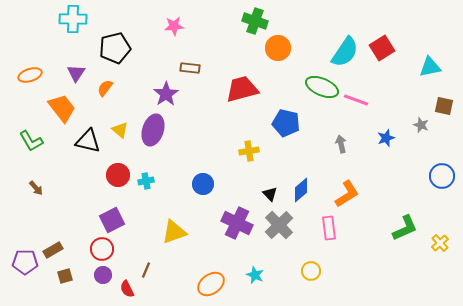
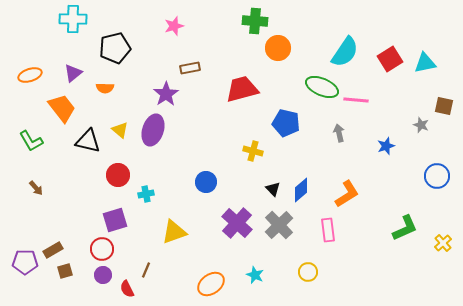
green cross at (255, 21): rotated 15 degrees counterclockwise
pink star at (174, 26): rotated 12 degrees counterclockwise
red square at (382, 48): moved 8 px right, 11 px down
cyan triangle at (430, 67): moved 5 px left, 4 px up
brown rectangle at (190, 68): rotated 18 degrees counterclockwise
purple triangle at (76, 73): moved 3 px left; rotated 18 degrees clockwise
orange semicircle at (105, 88): rotated 126 degrees counterclockwise
pink line at (356, 100): rotated 15 degrees counterclockwise
blue star at (386, 138): moved 8 px down
gray arrow at (341, 144): moved 2 px left, 11 px up
yellow cross at (249, 151): moved 4 px right; rotated 24 degrees clockwise
blue circle at (442, 176): moved 5 px left
cyan cross at (146, 181): moved 13 px down
blue circle at (203, 184): moved 3 px right, 2 px up
black triangle at (270, 194): moved 3 px right, 5 px up
purple square at (112, 220): moved 3 px right; rotated 10 degrees clockwise
purple cross at (237, 223): rotated 16 degrees clockwise
pink rectangle at (329, 228): moved 1 px left, 2 px down
yellow cross at (440, 243): moved 3 px right
yellow circle at (311, 271): moved 3 px left, 1 px down
brown square at (65, 276): moved 5 px up
